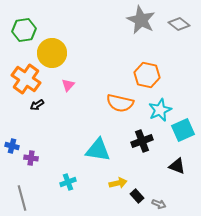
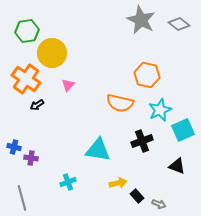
green hexagon: moved 3 px right, 1 px down
blue cross: moved 2 px right, 1 px down
